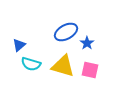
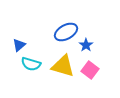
blue star: moved 1 px left, 2 px down
pink square: rotated 24 degrees clockwise
